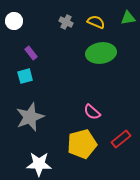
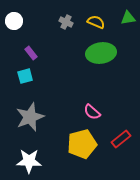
white star: moved 10 px left, 3 px up
